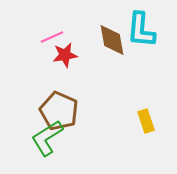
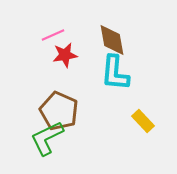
cyan L-shape: moved 26 px left, 43 px down
pink line: moved 1 px right, 2 px up
yellow rectangle: moved 3 px left; rotated 25 degrees counterclockwise
green L-shape: rotated 6 degrees clockwise
